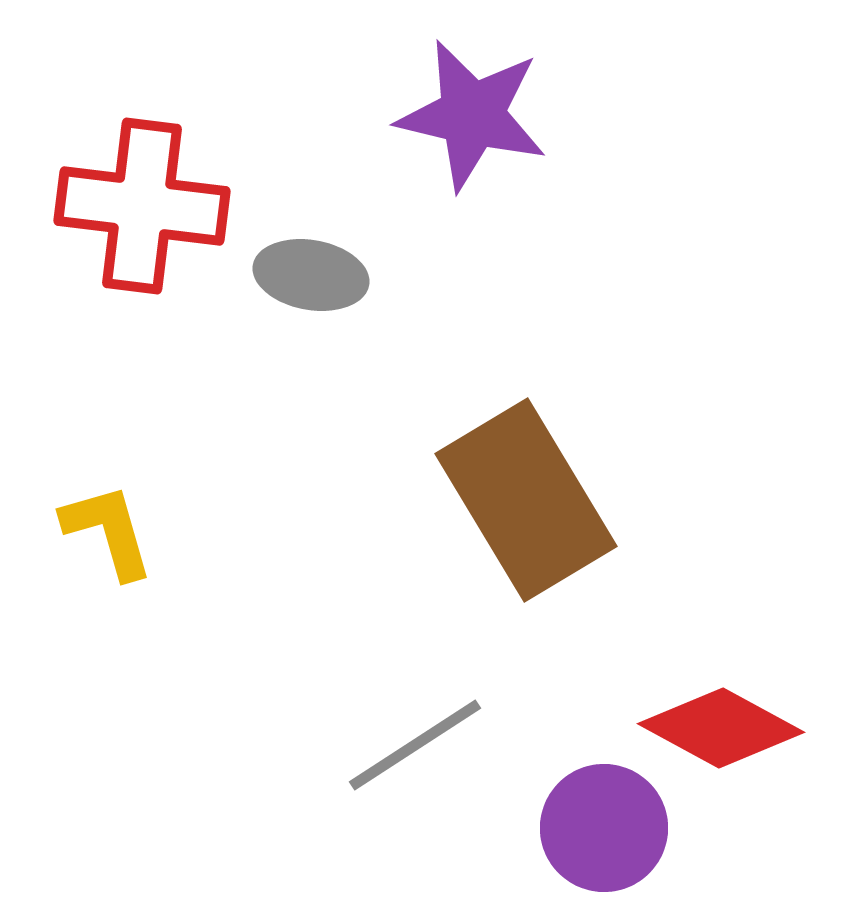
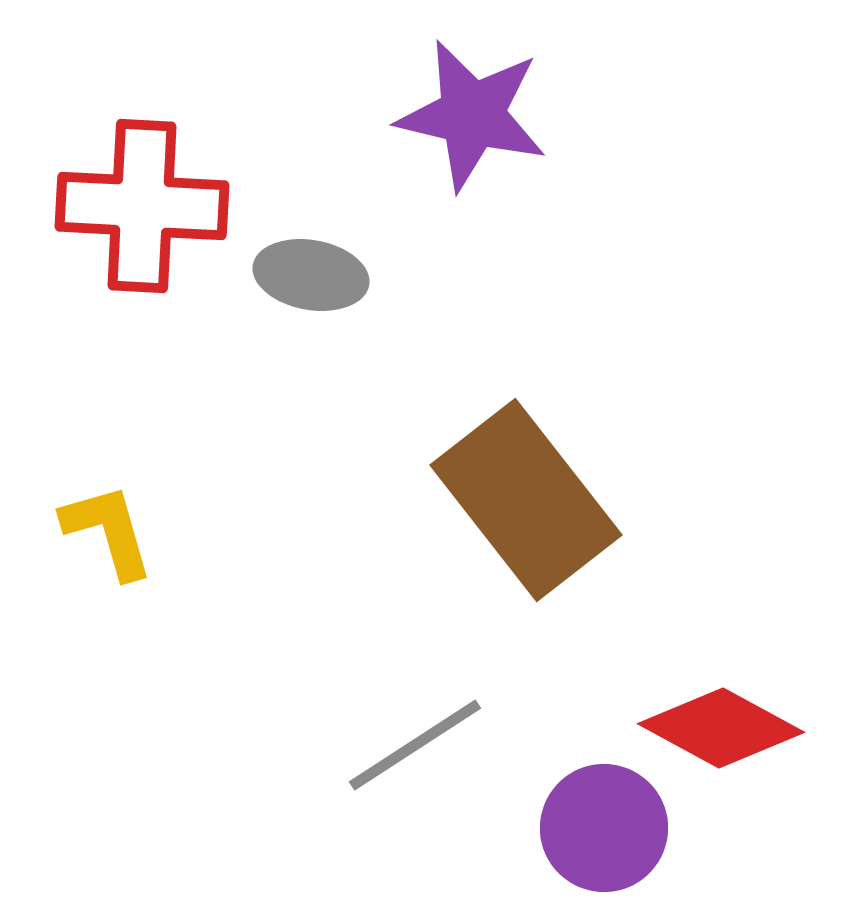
red cross: rotated 4 degrees counterclockwise
brown rectangle: rotated 7 degrees counterclockwise
